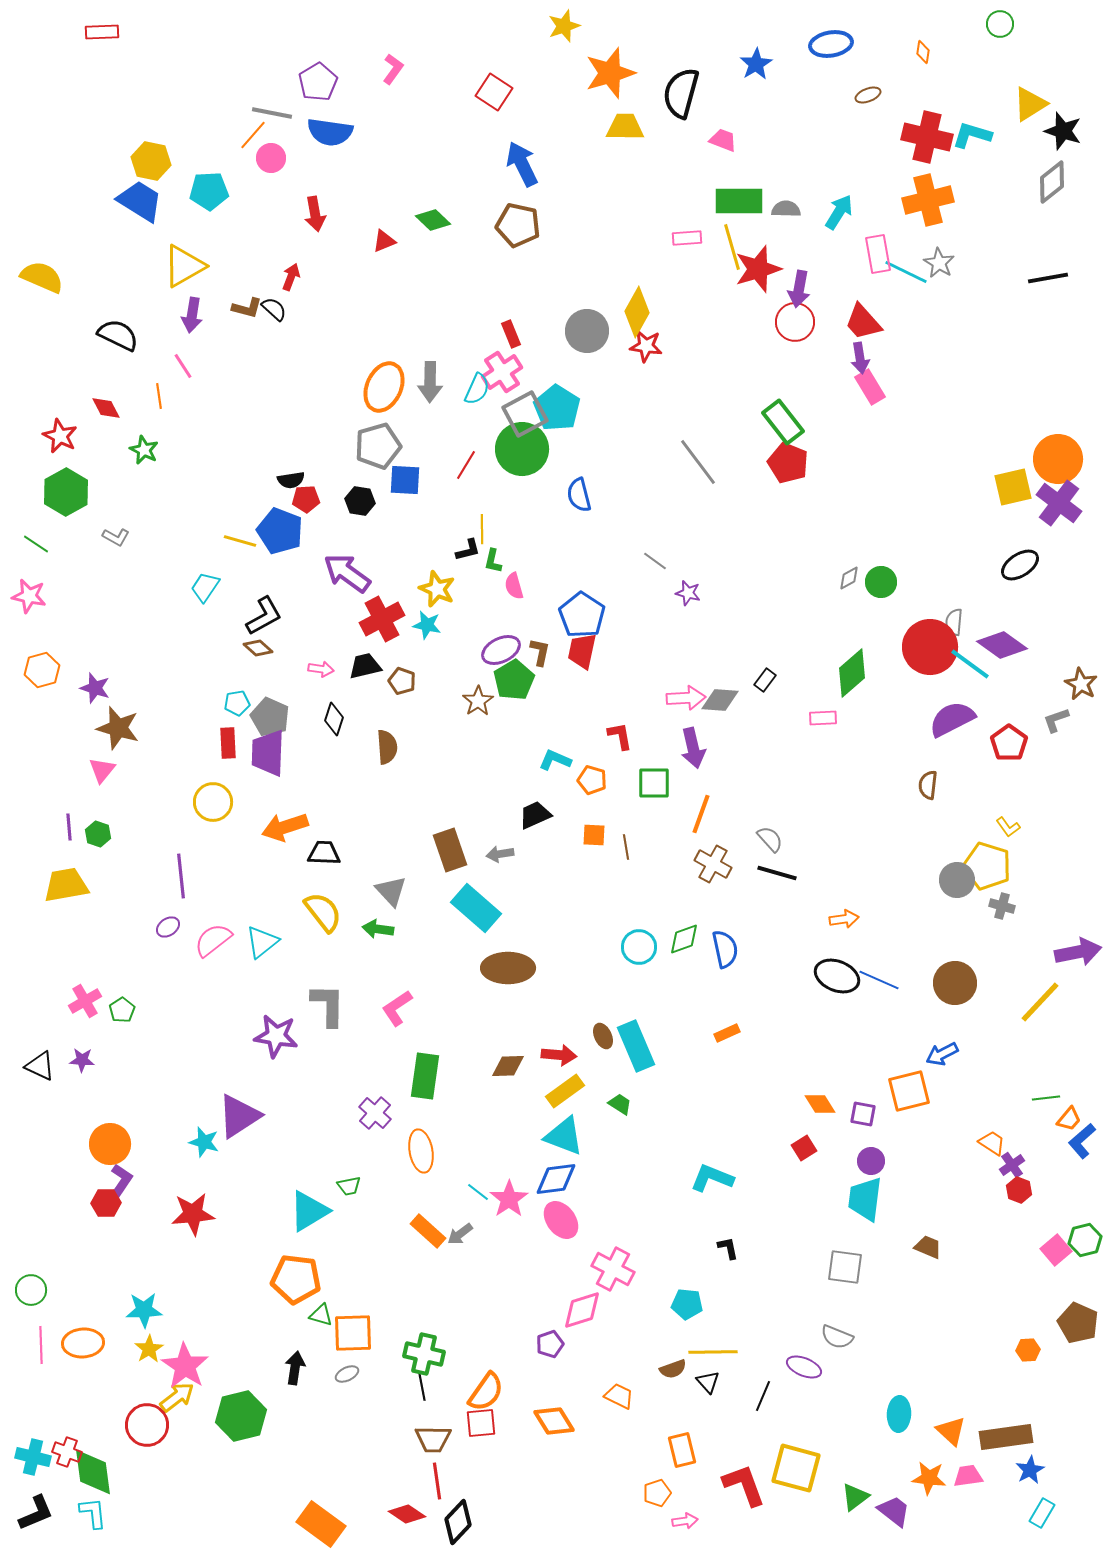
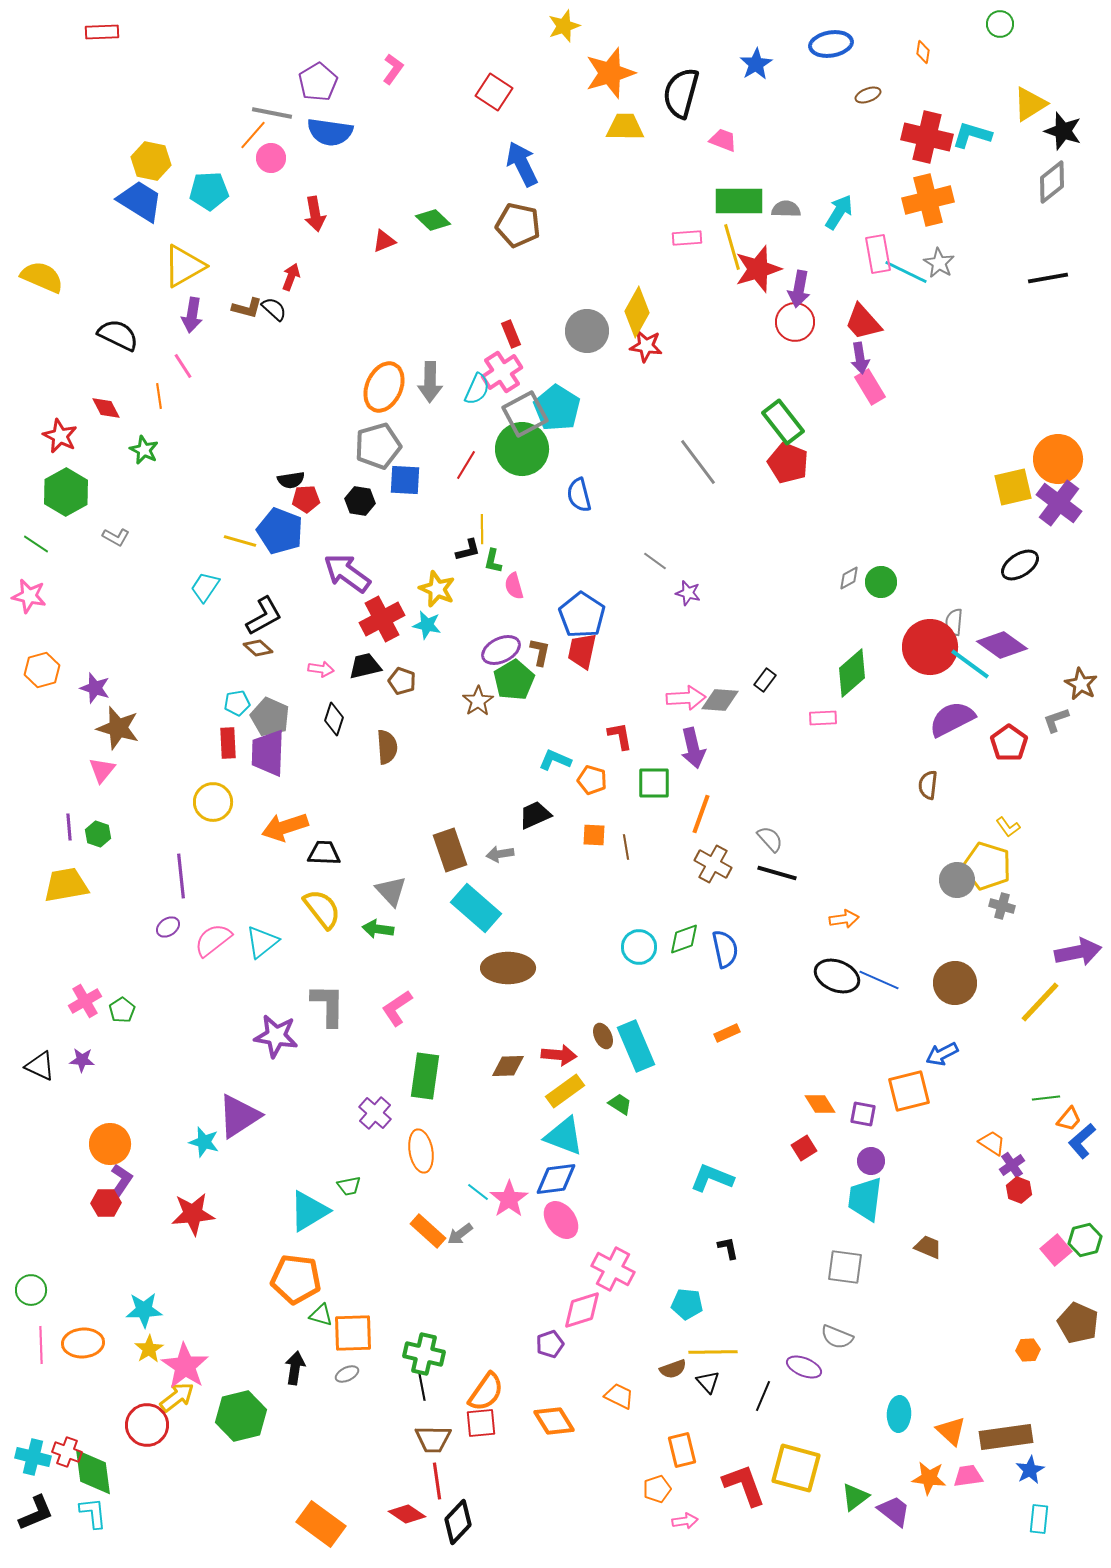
yellow semicircle at (323, 912): moved 1 px left, 3 px up
orange pentagon at (657, 1493): moved 4 px up
cyan rectangle at (1042, 1513): moved 3 px left, 6 px down; rotated 24 degrees counterclockwise
